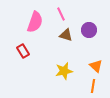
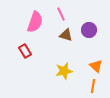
red rectangle: moved 2 px right
